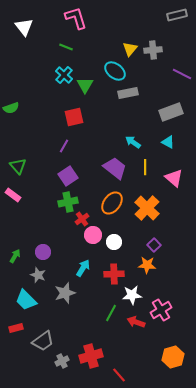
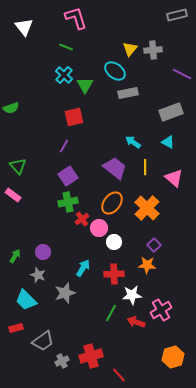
pink circle at (93, 235): moved 6 px right, 7 px up
